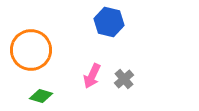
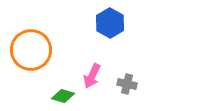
blue hexagon: moved 1 px right, 1 px down; rotated 16 degrees clockwise
gray cross: moved 3 px right, 5 px down; rotated 36 degrees counterclockwise
green diamond: moved 22 px right
